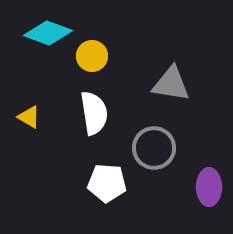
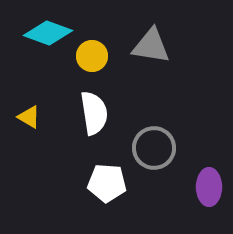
gray triangle: moved 20 px left, 38 px up
